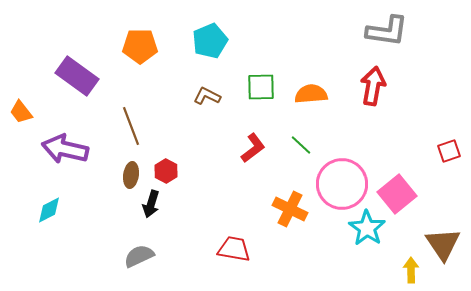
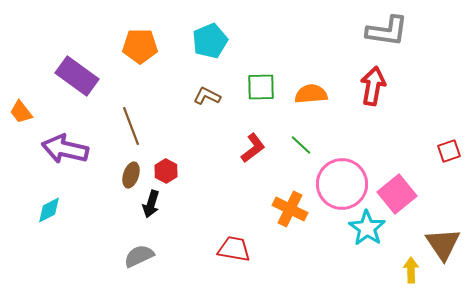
brown ellipse: rotated 10 degrees clockwise
